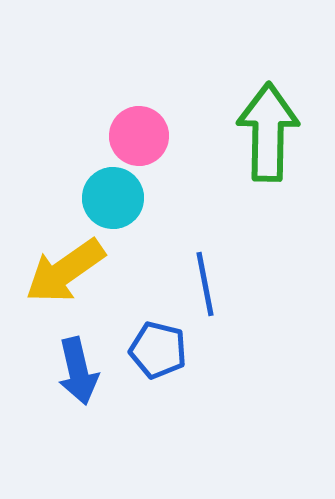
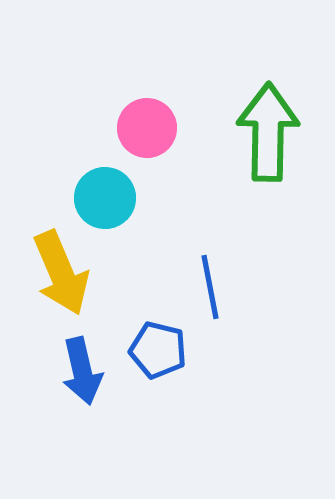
pink circle: moved 8 px right, 8 px up
cyan circle: moved 8 px left
yellow arrow: moved 4 px left, 2 px down; rotated 78 degrees counterclockwise
blue line: moved 5 px right, 3 px down
blue arrow: moved 4 px right
